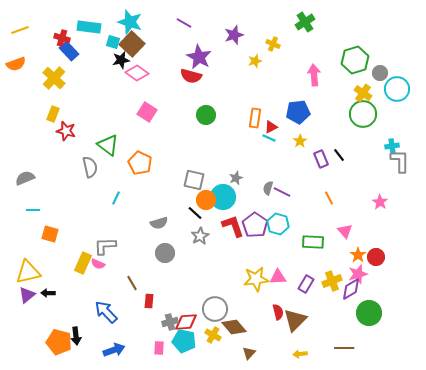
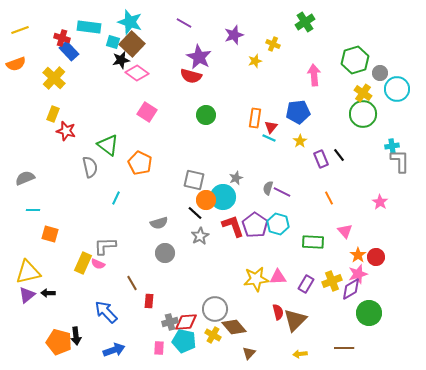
red triangle at (271, 127): rotated 24 degrees counterclockwise
